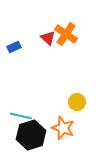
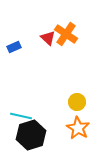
orange star: moved 15 px right; rotated 10 degrees clockwise
